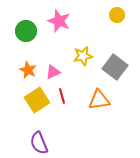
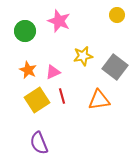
green circle: moved 1 px left
